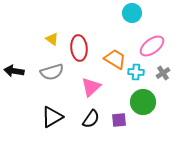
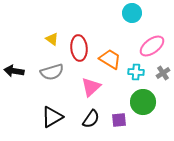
orange trapezoid: moved 5 px left
